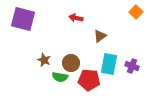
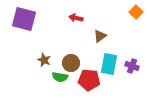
purple square: moved 1 px right
